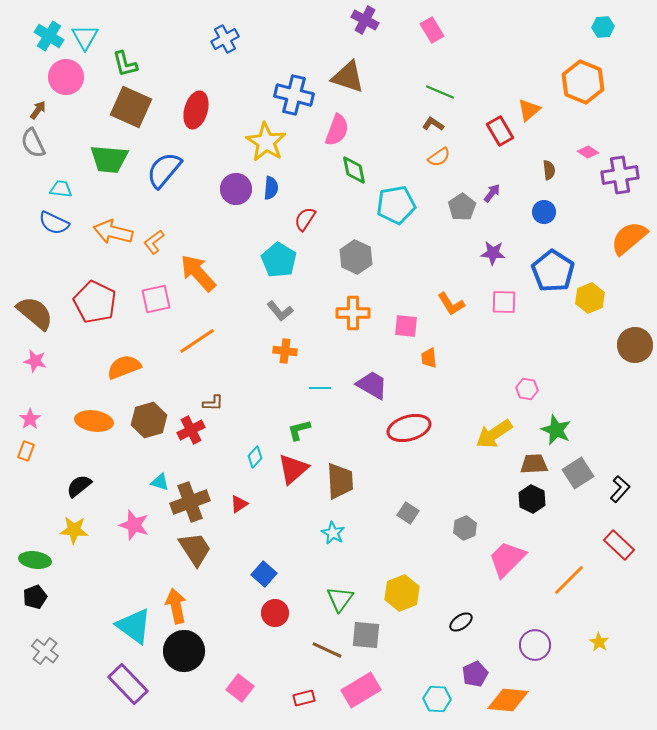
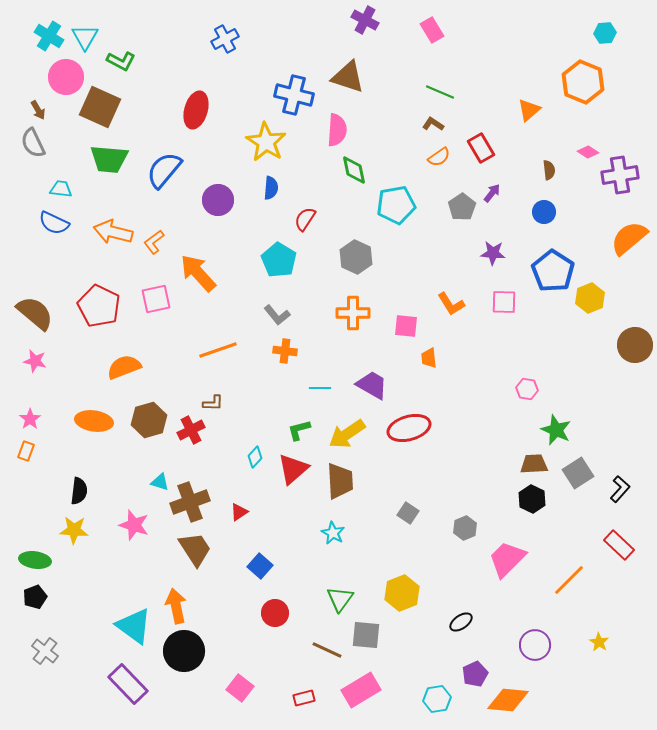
cyan hexagon at (603, 27): moved 2 px right, 6 px down
green L-shape at (125, 64): moved 4 px left, 3 px up; rotated 48 degrees counterclockwise
brown square at (131, 107): moved 31 px left
brown arrow at (38, 110): rotated 114 degrees clockwise
pink semicircle at (337, 130): rotated 16 degrees counterclockwise
red rectangle at (500, 131): moved 19 px left, 17 px down
purple circle at (236, 189): moved 18 px left, 11 px down
red pentagon at (95, 302): moved 4 px right, 4 px down
gray L-shape at (280, 311): moved 3 px left, 4 px down
orange line at (197, 341): moved 21 px right, 9 px down; rotated 15 degrees clockwise
yellow arrow at (494, 434): moved 147 px left
black semicircle at (79, 486): moved 5 px down; rotated 136 degrees clockwise
red triangle at (239, 504): moved 8 px down
blue square at (264, 574): moved 4 px left, 8 px up
cyan hexagon at (437, 699): rotated 12 degrees counterclockwise
